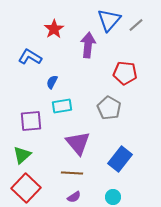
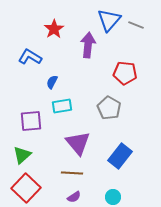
gray line: rotated 63 degrees clockwise
blue rectangle: moved 3 px up
